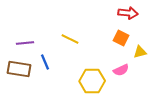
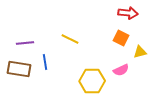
blue line: rotated 14 degrees clockwise
